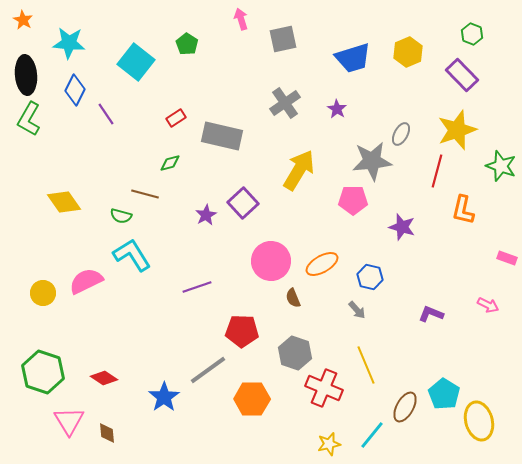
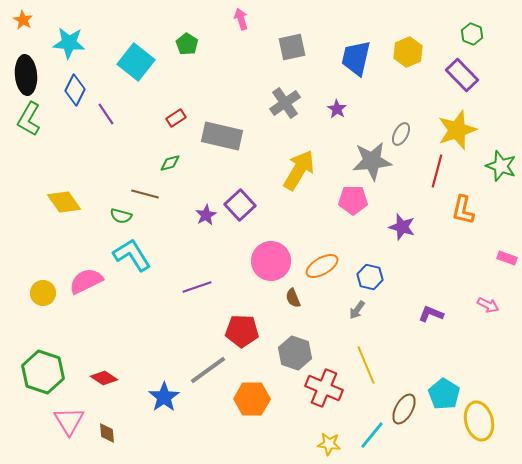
gray square at (283, 39): moved 9 px right, 8 px down
blue trapezoid at (353, 58): moved 3 px right; rotated 120 degrees clockwise
purple square at (243, 203): moved 3 px left, 2 px down
orange ellipse at (322, 264): moved 2 px down
gray arrow at (357, 310): rotated 78 degrees clockwise
brown ellipse at (405, 407): moved 1 px left, 2 px down
yellow star at (329, 444): rotated 20 degrees clockwise
